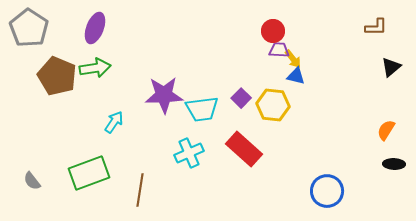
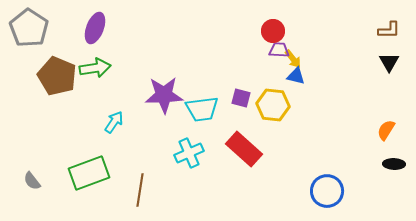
brown L-shape: moved 13 px right, 3 px down
black triangle: moved 2 px left, 5 px up; rotated 20 degrees counterclockwise
purple square: rotated 30 degrees counterclockwise
